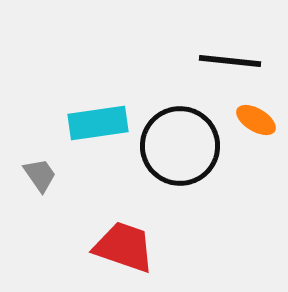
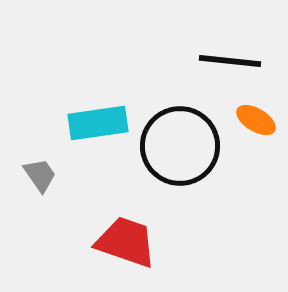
red trapezoid: moved 2 px right, 5 px up
